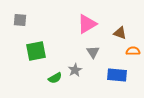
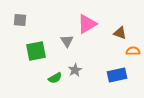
gray triangle: moved 26 px left, 11 px up
blue rectangle: rotated 18 degrees counterclockwise
